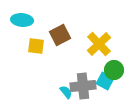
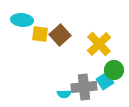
brown square: rotated 15 degrees counterclockwise
yellow square: moved 4 px right, 12 px up
cyan square: rotated 30 degrees clockwise
gray cross: moved 1 px right, 1 px down
cyan semicircle: moved 2 px left, 2 px down; rotated 128 degrees clockwise
